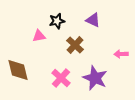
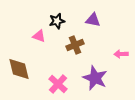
purple triangle: rotated 14 degrees counterclockwise
pink triangle: rotated 32 degrees clockwise
brown cross: rotated 24 degrees clockwise
brown diamond: moved 1 px right, 1 px up
pink cross: moved 3 px left, 6 px down
